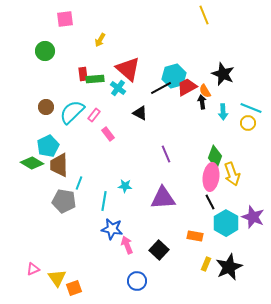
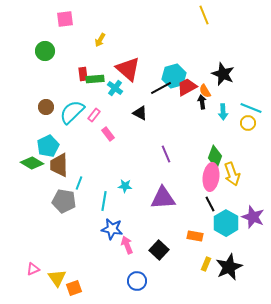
cyan cross at (118, 88): moved 3 px left
black line at (210, 202): moved 2 px down
